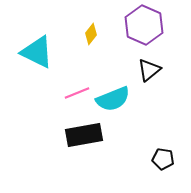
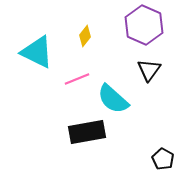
yellow diamond: moved 6 px left, 2 px down
black triangle: rotated 15 degrees counterclockwise
pink line: moved 14 px up
cyan semicircle: rotated 64 degrees clockwise
black rectangle: moved 3 px right, 3 px up
black pentagon: rotated 20 degrees clockwise
